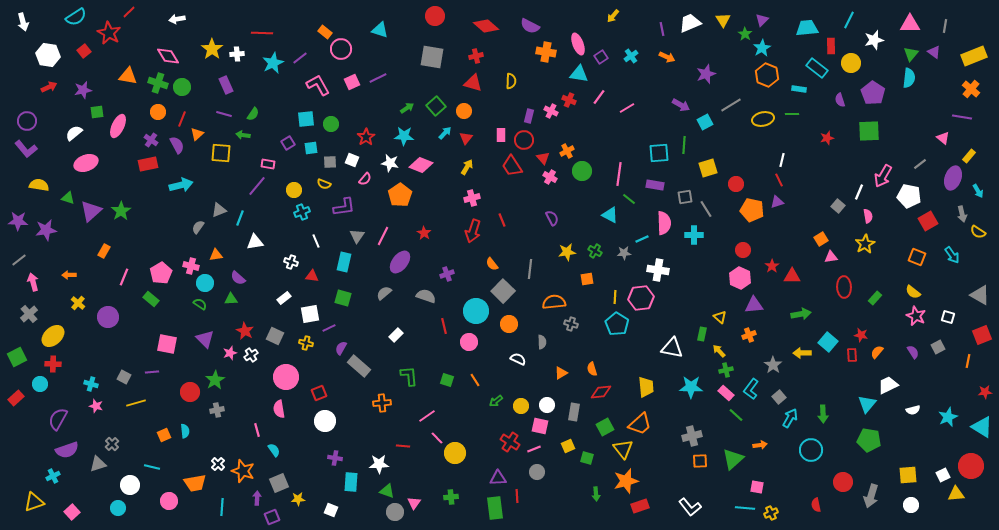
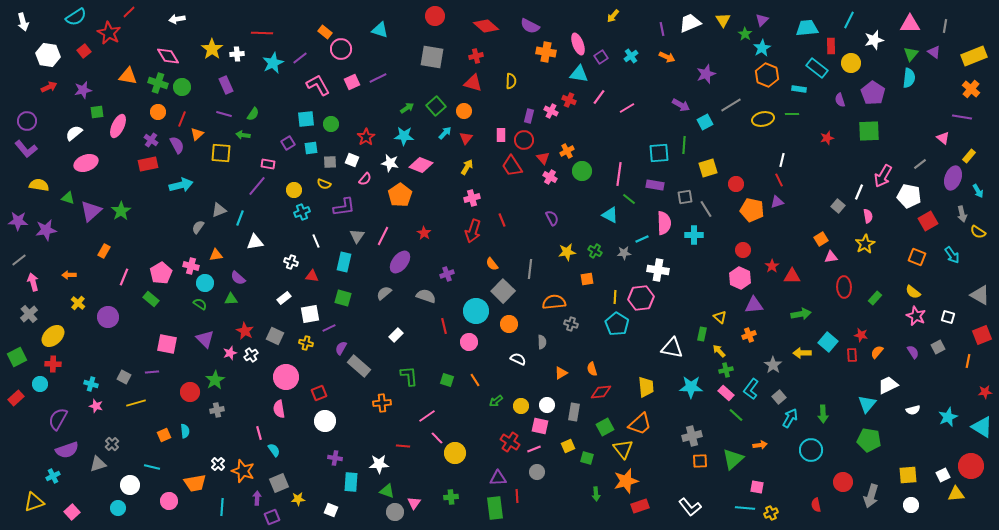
pink line at (257, 430): moved 2 px right, 3 px down
